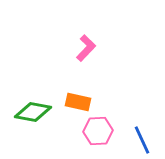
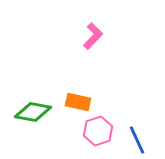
pink L-shape: moved 7 px right, 12 px up
pink hexagon: rotated 16 degrees counterclockwise
blue line: moved 5 px left
